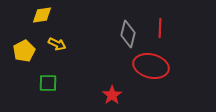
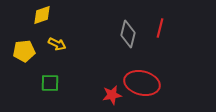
yellow diamond: rotated 10 degrees counterclockwise
red line: rotated 12 degrees clockwise
yellow pentagon: rotated 20 degrees clockwise
red ellipse: moved 9 px left, 17 px down
green square: moved 2 px right
red star: rotated 24 degrees clockwise
